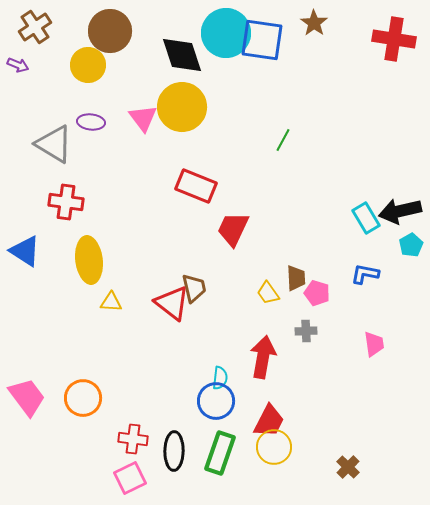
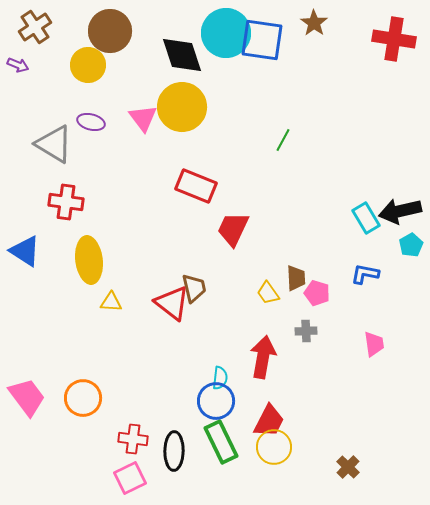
purple ellipse at (91, 122): rotated 8 degrees clockwise
green rectangle at (220, 453): moved 1 px right, 11 px up; rotated 45 degrees counterclockwise
